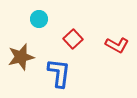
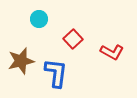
red L-shape: moved 5 px left, 7 px down
brown star: moved 4 px down
blue L-shape: moved 3 px left
